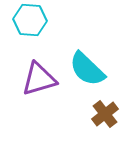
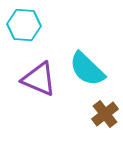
cyan hexagon: moved 6 px left, 5 px down
purple triangle: rotated 39 degrees clockwise
